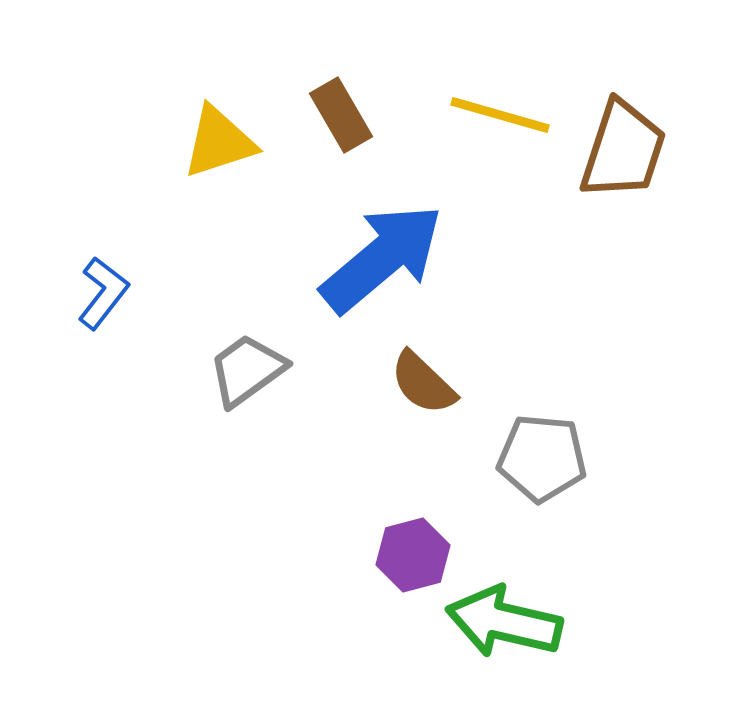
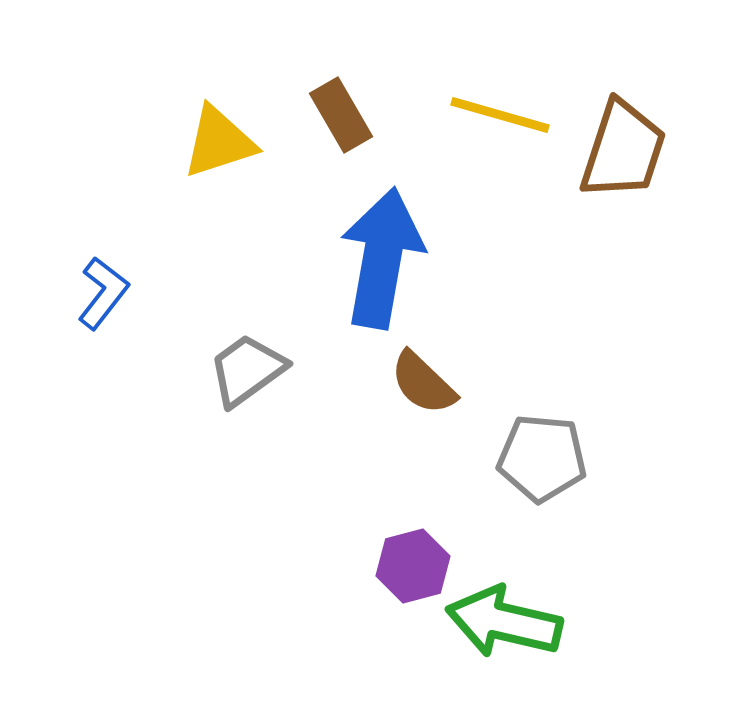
blue arrow: rotated 40 degrees counterclockwise
purple hexagon: moved 11 px down
